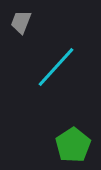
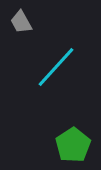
gray trapezoid: rotated 50 degrees counterclockwise
